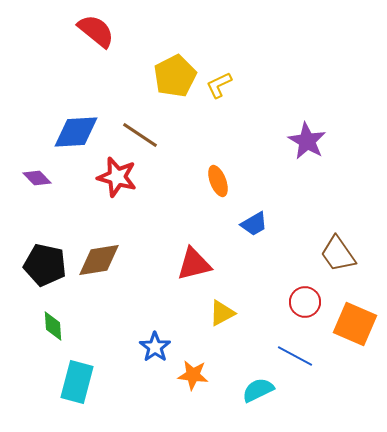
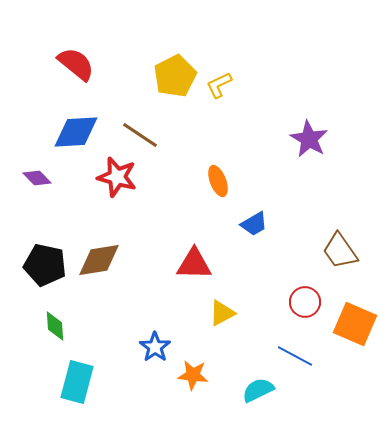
red semicircle: moved 20 px left, 33 px down
purple star: moved 2 px right, 2 px up
brown trapezoid: moved 2 px right, 3 px up
red triangle: rotated 15 degrees clockwise
green diamond: moved 2 px right
